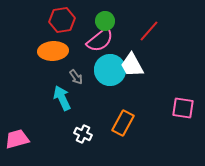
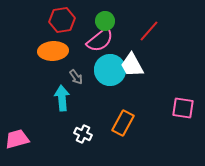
cyan arrow: rotated 20 degrees clockwise
